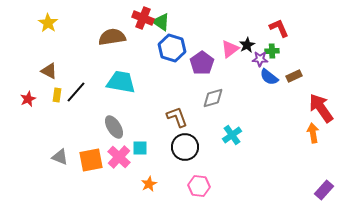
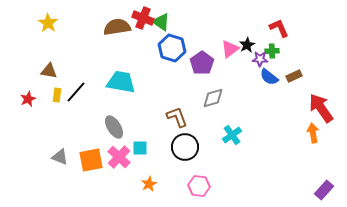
brown semicircle: moved 5 px right, 10 px up
brown triangle: rotated 18 degrees counterclockwise
